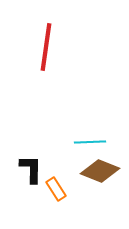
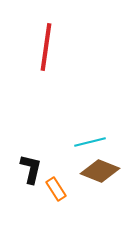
cyan line: rotated 12 degrees counterclockwise
black L-shape: rotated 12 degrees clockwise
